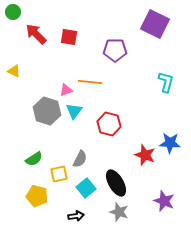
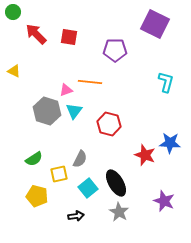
cyan square: moved 2 px right
gray star: rotated 12 degrees clockwise
